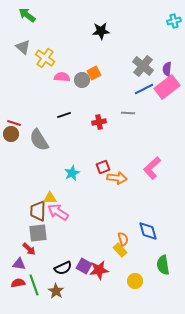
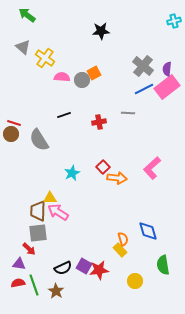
red square: rotated 24 degrees counterclockwise
